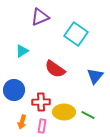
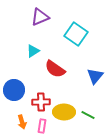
cyan triangle: moved 11 px right
orange arrow: rotated 32 degrees counterclockwise
